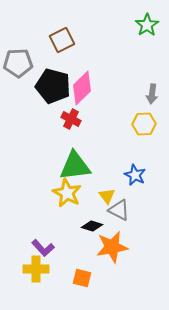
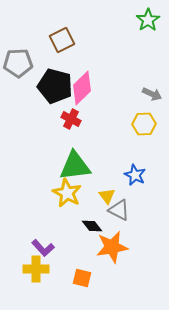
green star: moved 1 px right, 5 px up
black pentagon: moved 2 px right
gray arrow: rotated 72 degrees counterclockwise
black diamond: rotated 35 degrees clockwise
